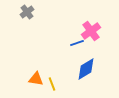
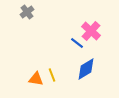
pink cross: rotated 12 degrees counterclockwise
blue line: rotated 56 degrees clockwise
yellow line: moved 9 px up
